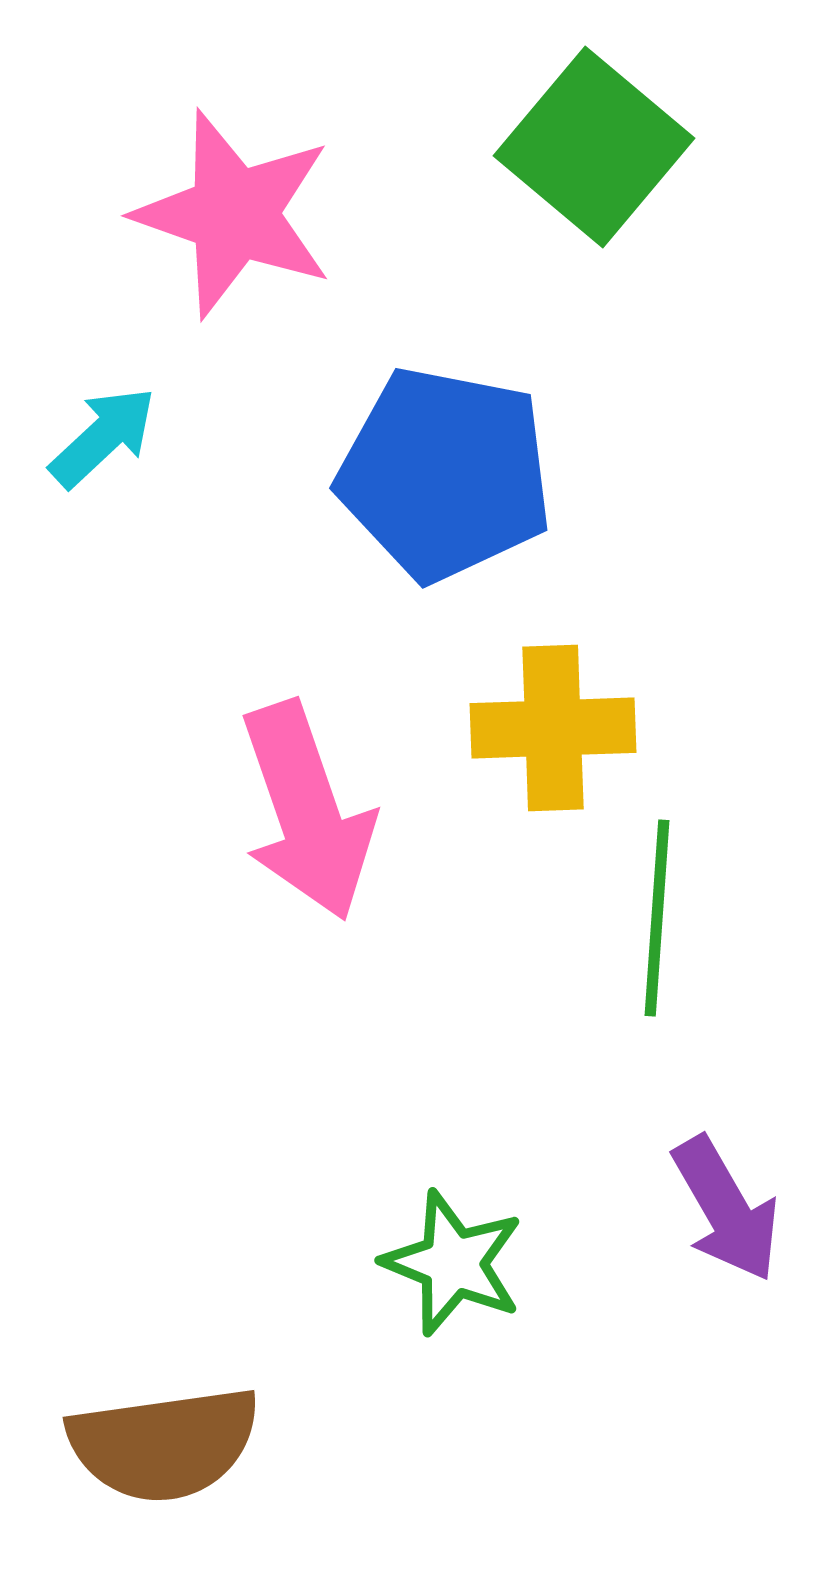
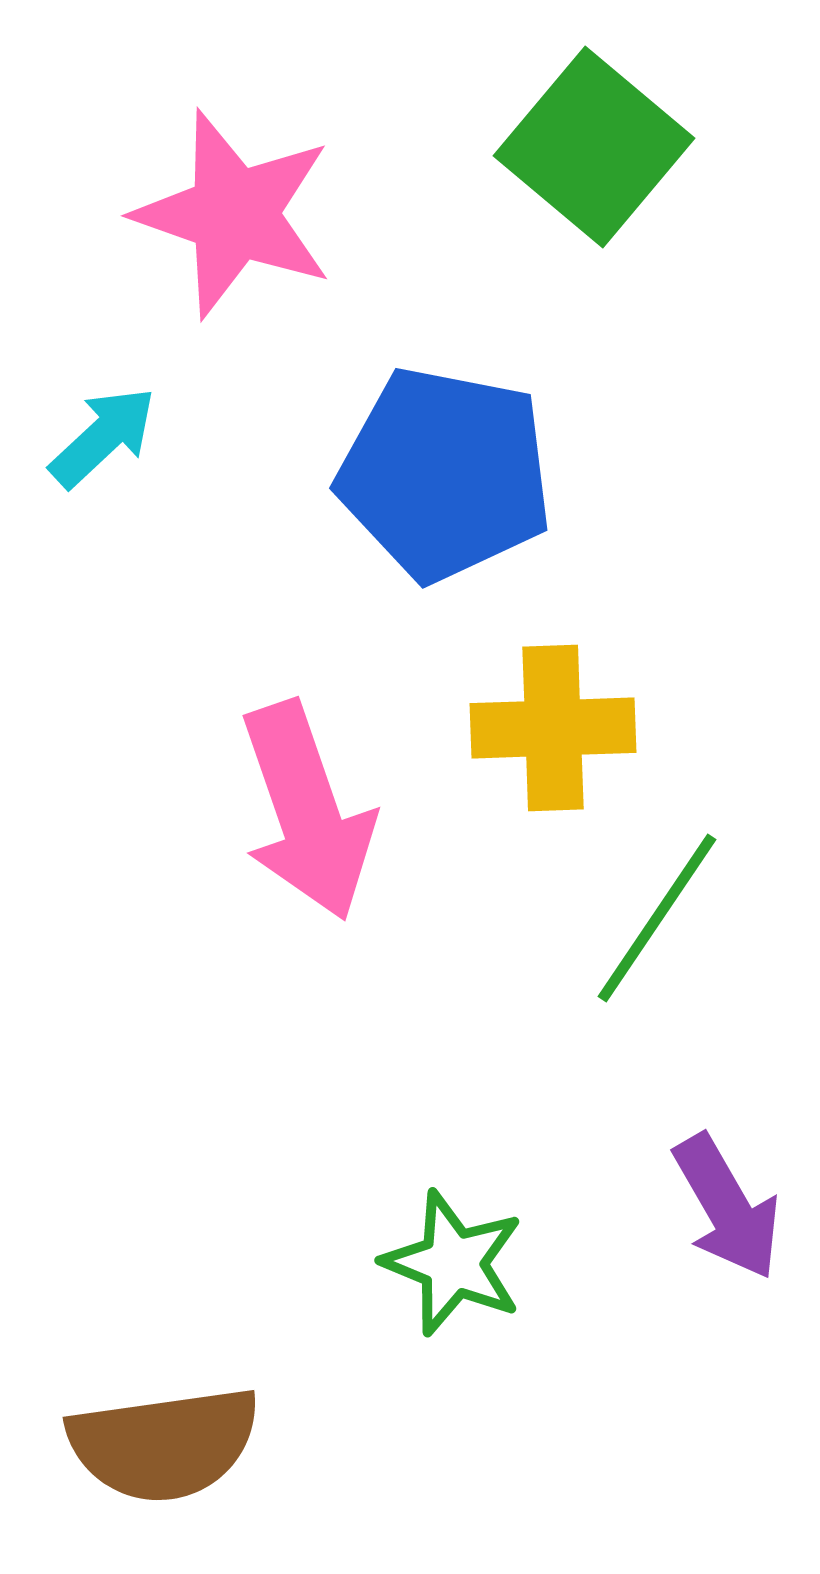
green line: rotated 30 degrees clockwise
purple arrow: moved 1 px right, 2 px up
